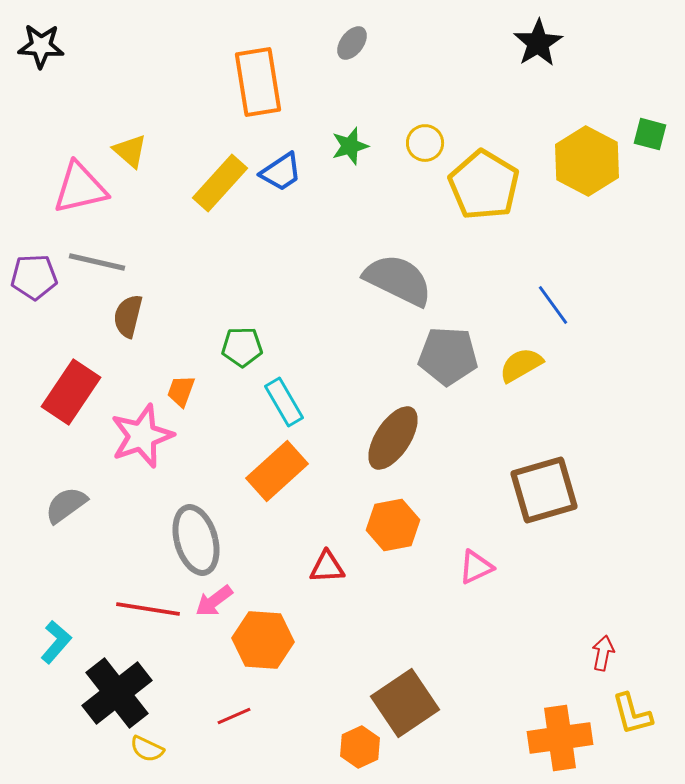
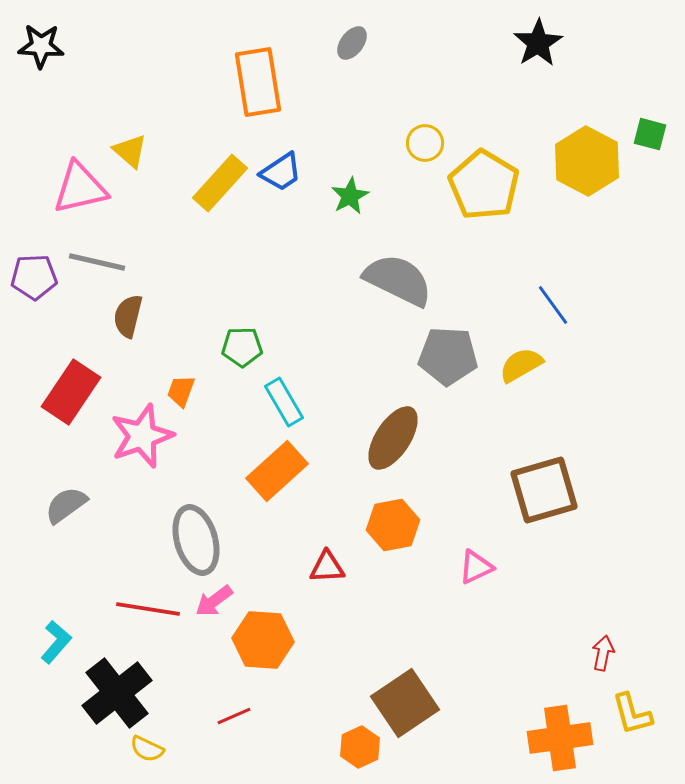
green star at (350, 146): moved 50 px down; rotated 12 degrees counterclockwise
